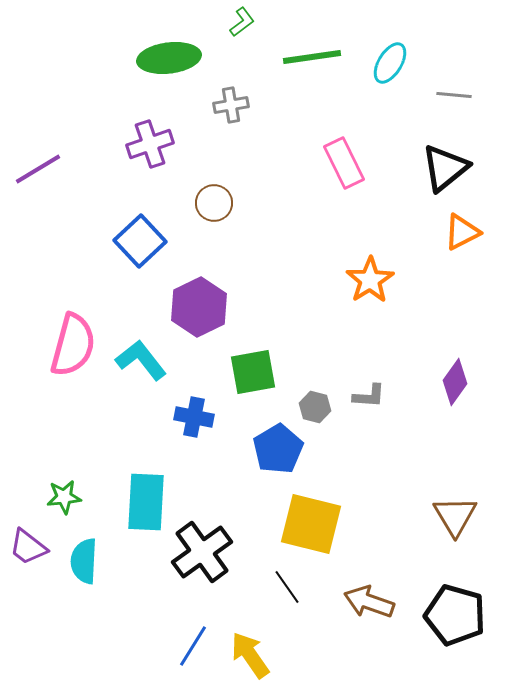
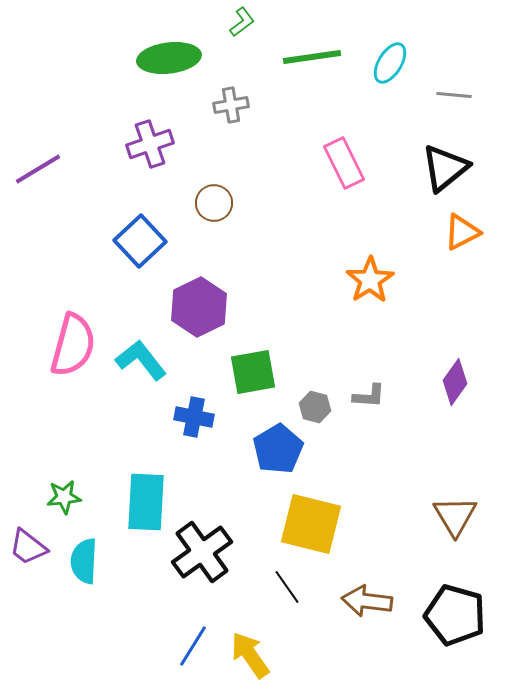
brown arrow: moved 2 px left, 1 px up; rotated 12 degrees counterclockwise
